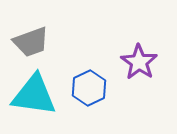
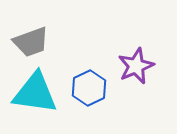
purple star: moved 3 px left, 4 px down; rotated 15 degrees clockwise
cyan triangle: moved 1 px right, 2 px up
